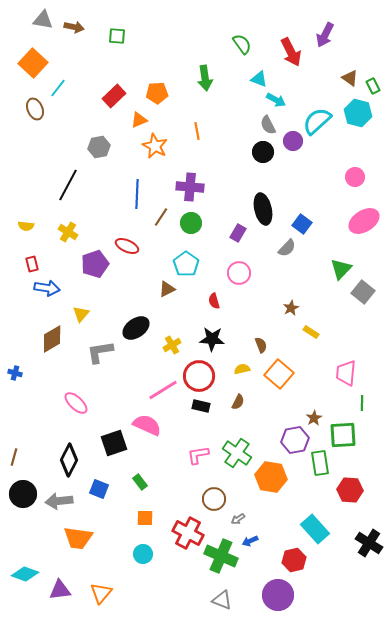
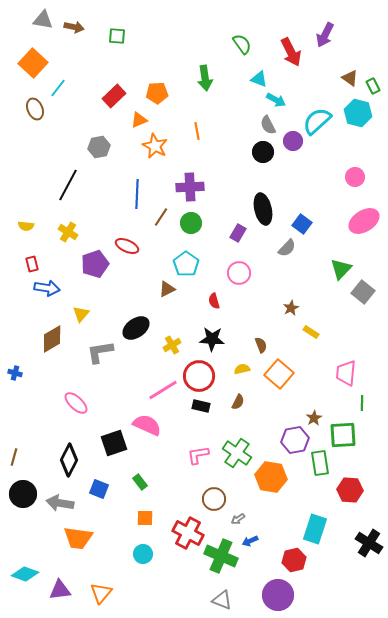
purple cross at (190, 187): rotated 8 degrees counterclockwise
gray arrow at (59, 501): moved 1 px right, 2 px down; rotated 16 degrees clockwise
cyan rectangle at (315, 529): rotated 60 degrees clockwise
